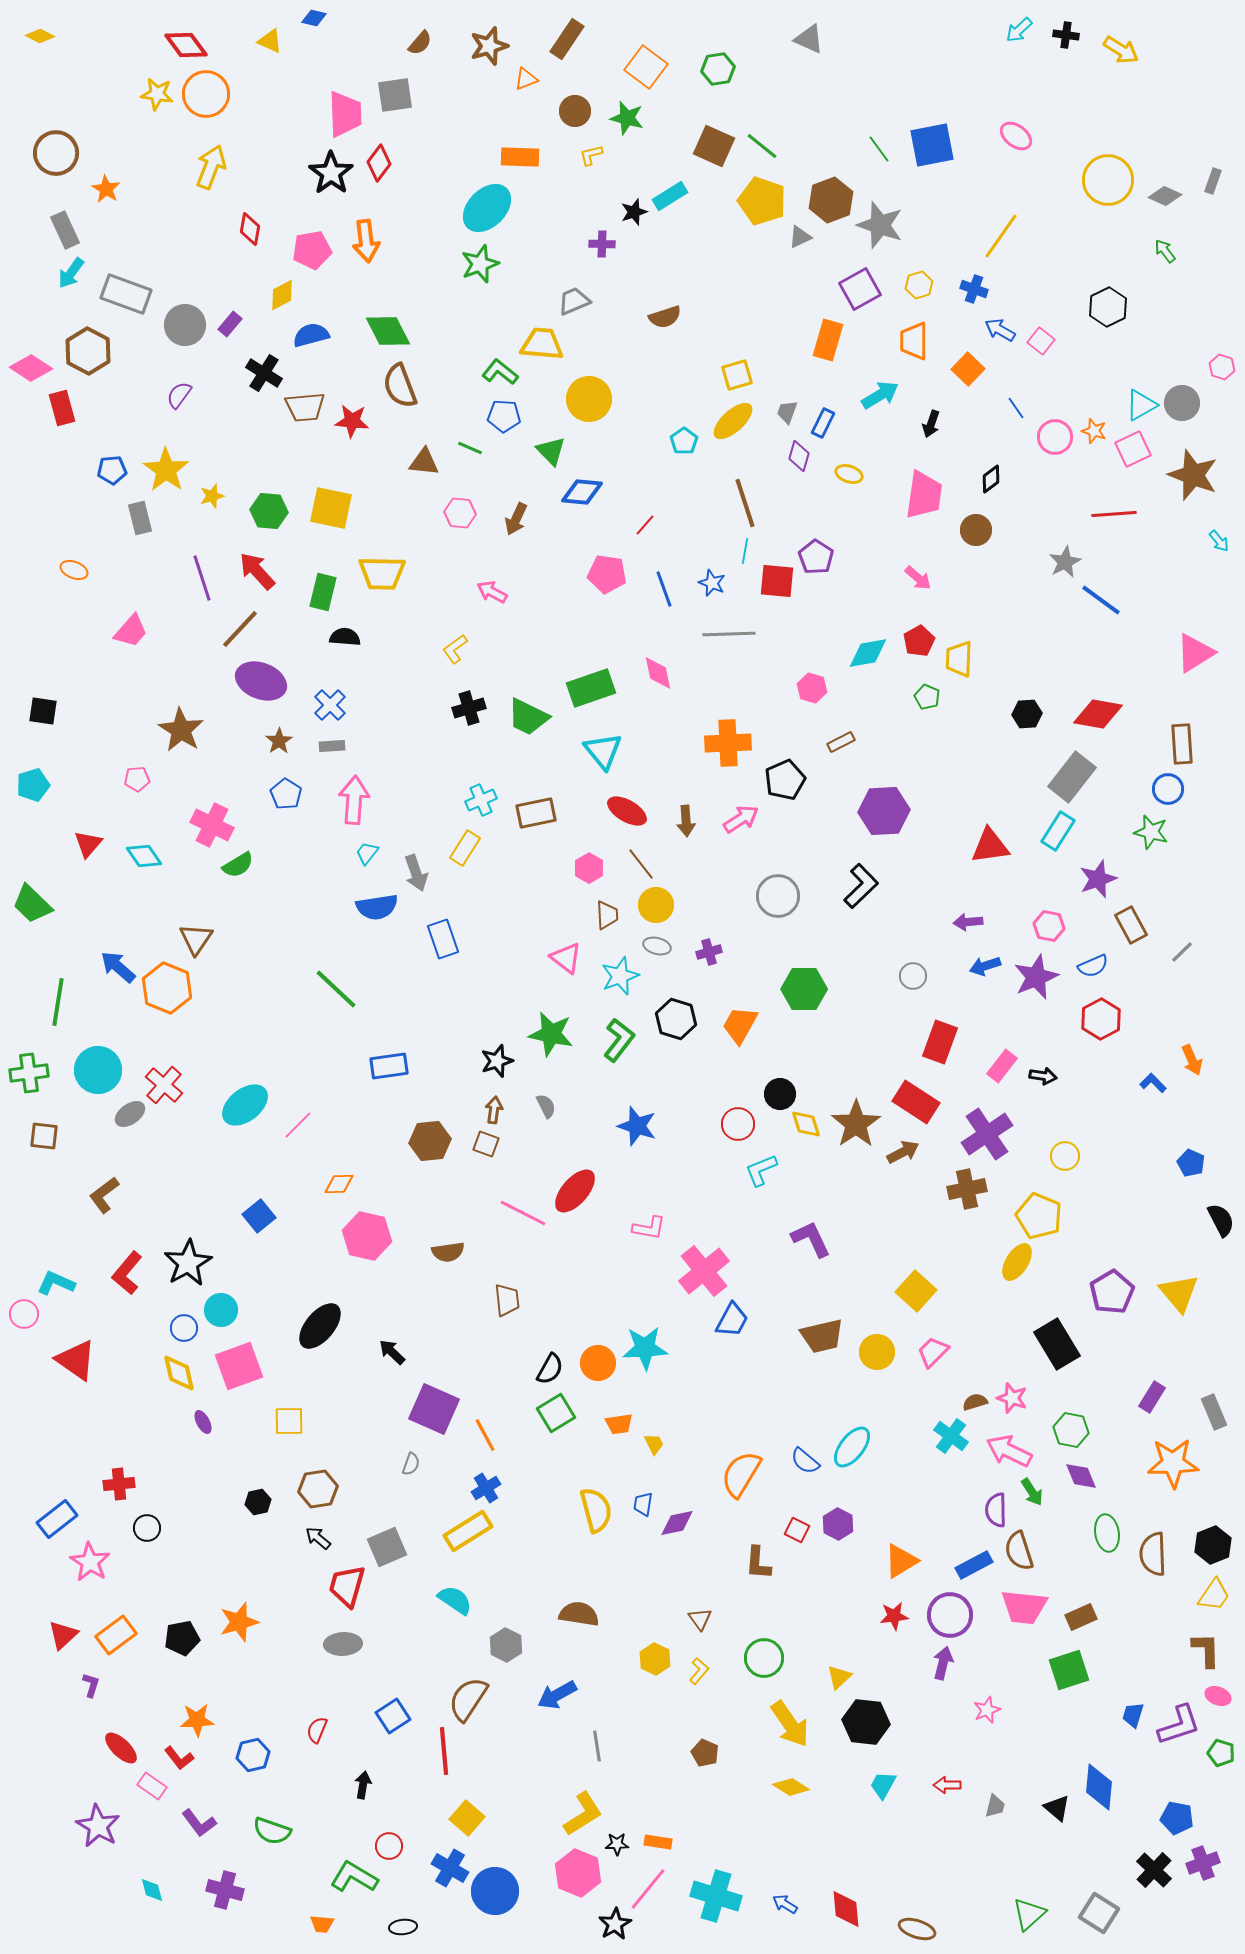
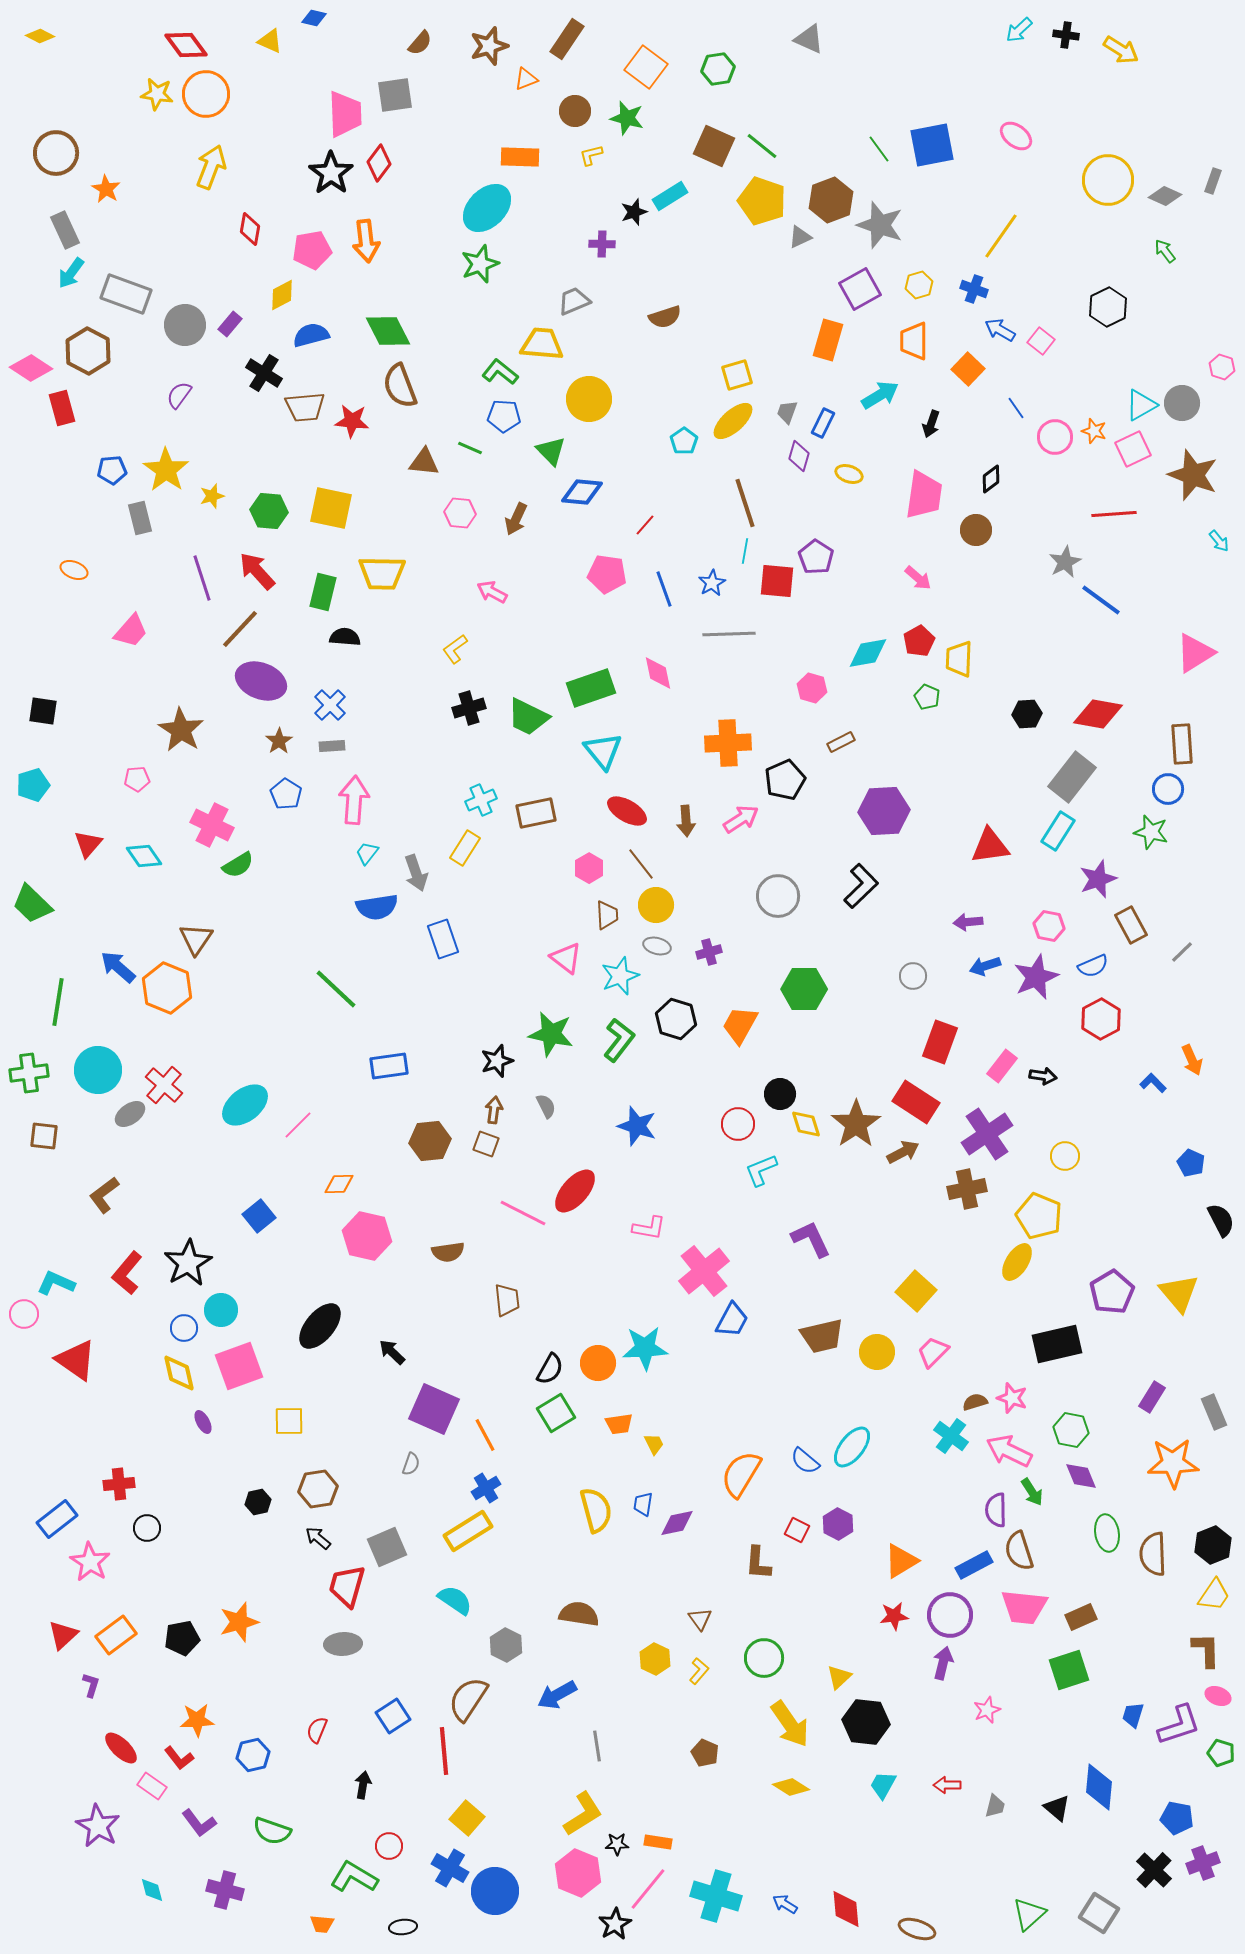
blue star at (712, 583): rotated 20 degrees clockwise
black rectangle at (1057, 1344): rotated 72 degrees counterclockwise
